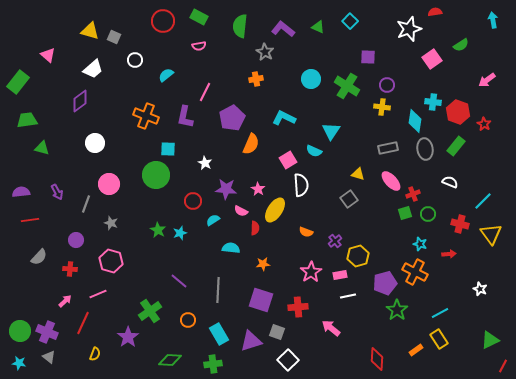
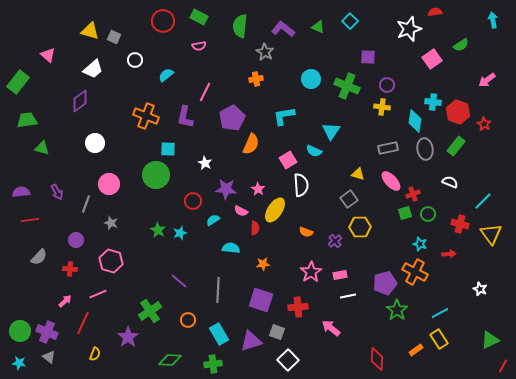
green cross at (347, 86): rotated 10 degrees counterclockwise
cyan L-shape at (284, 118): moved 2 px up; rotated 35 degrees counterclockwise
yellow hexagon at (358, 256): moved 2 px right, 29 px up; rotated 15 degrees clockwise
